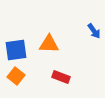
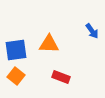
blue arrow: moved 2 px left
